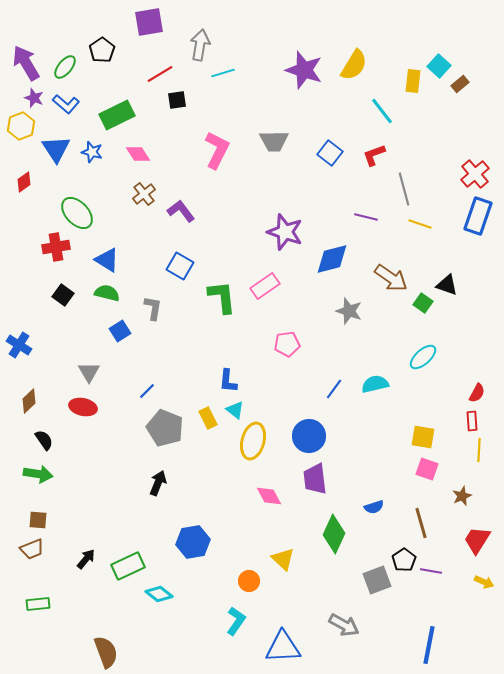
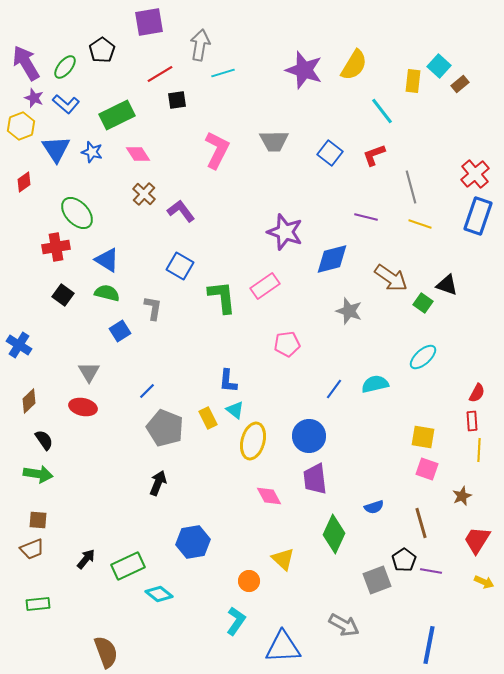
gray line at (404, 189): moved 7 px right, 2 px up
brown cross at (144, 194): rotated 10 degrees counterclockwise
